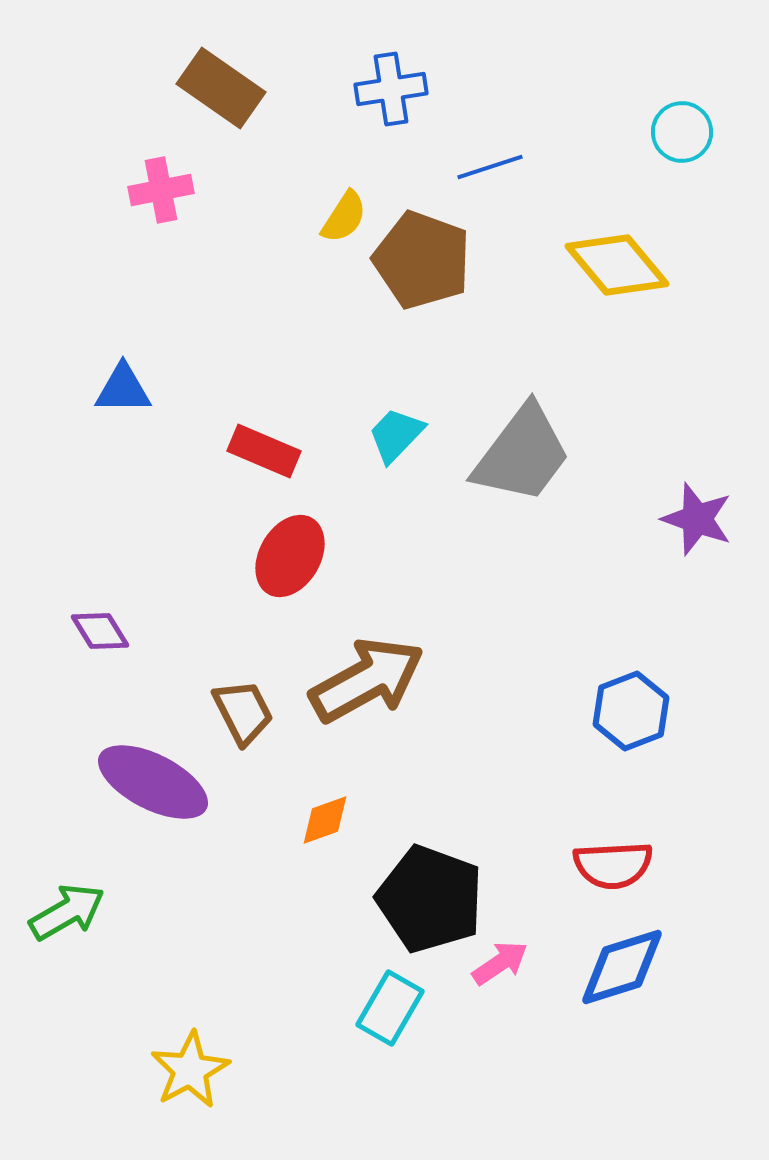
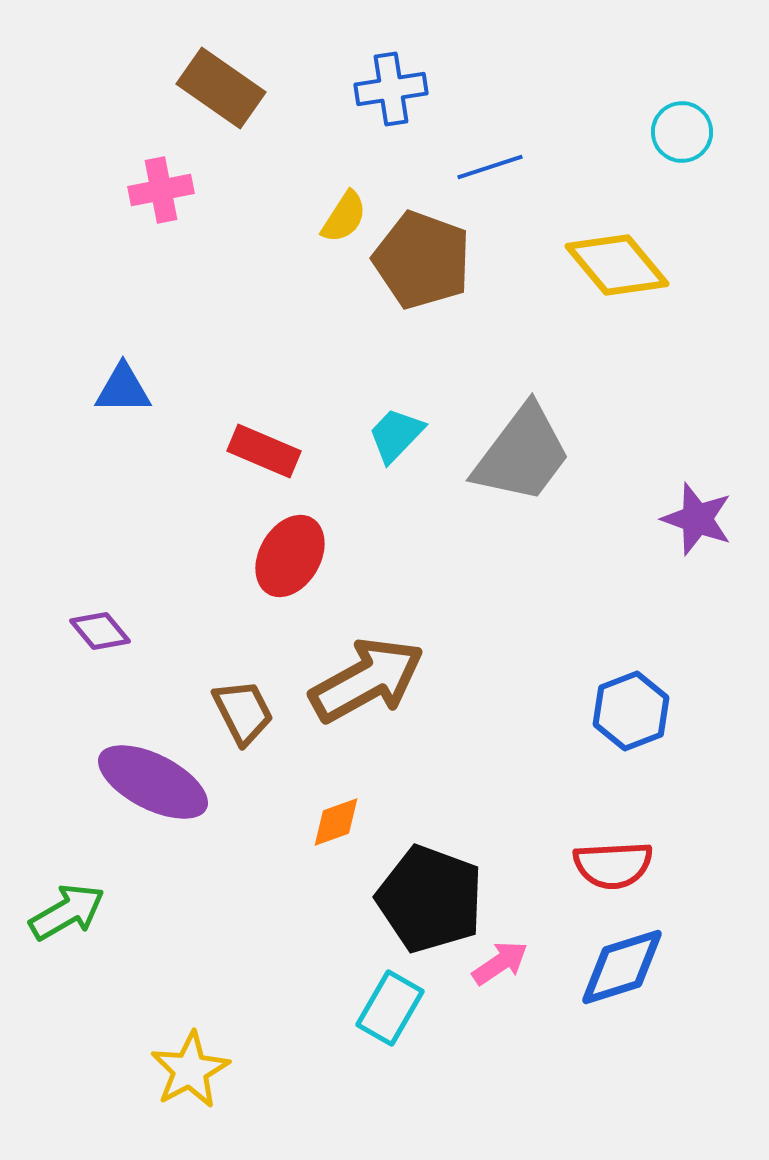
purple diamond: rotated 8 degrees counterclockwise
orange diamond: moved 11 px right, 2 px down
